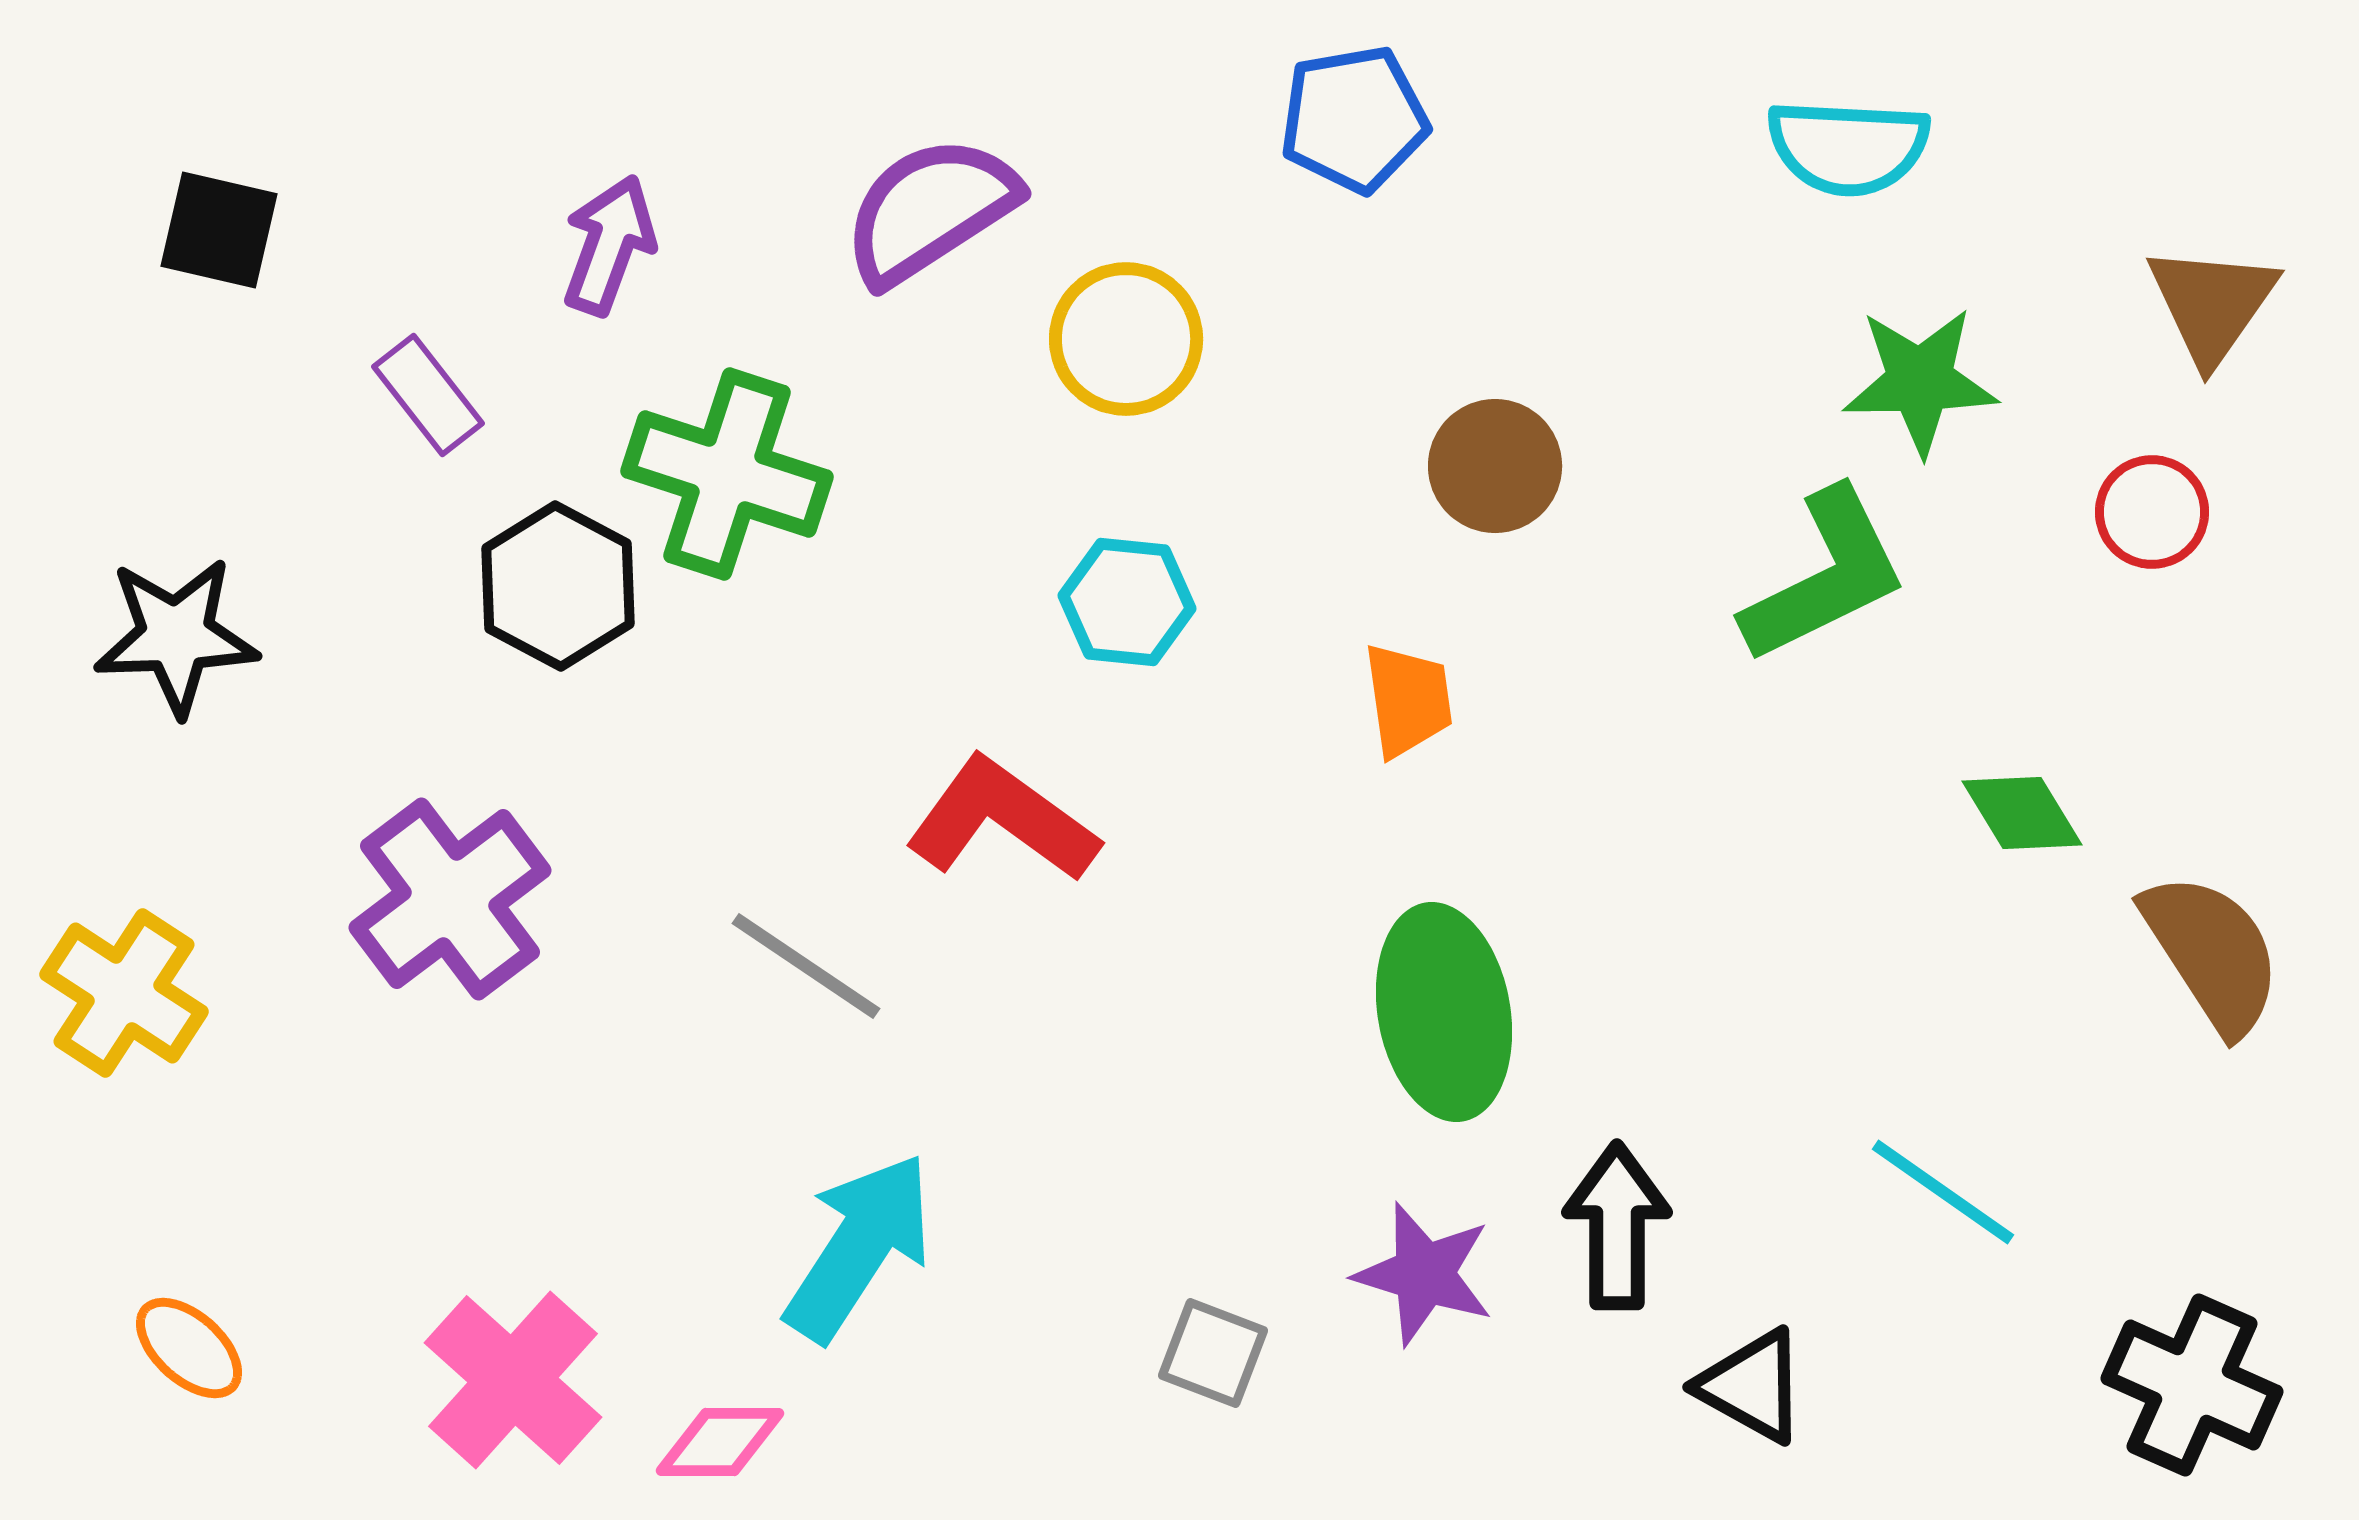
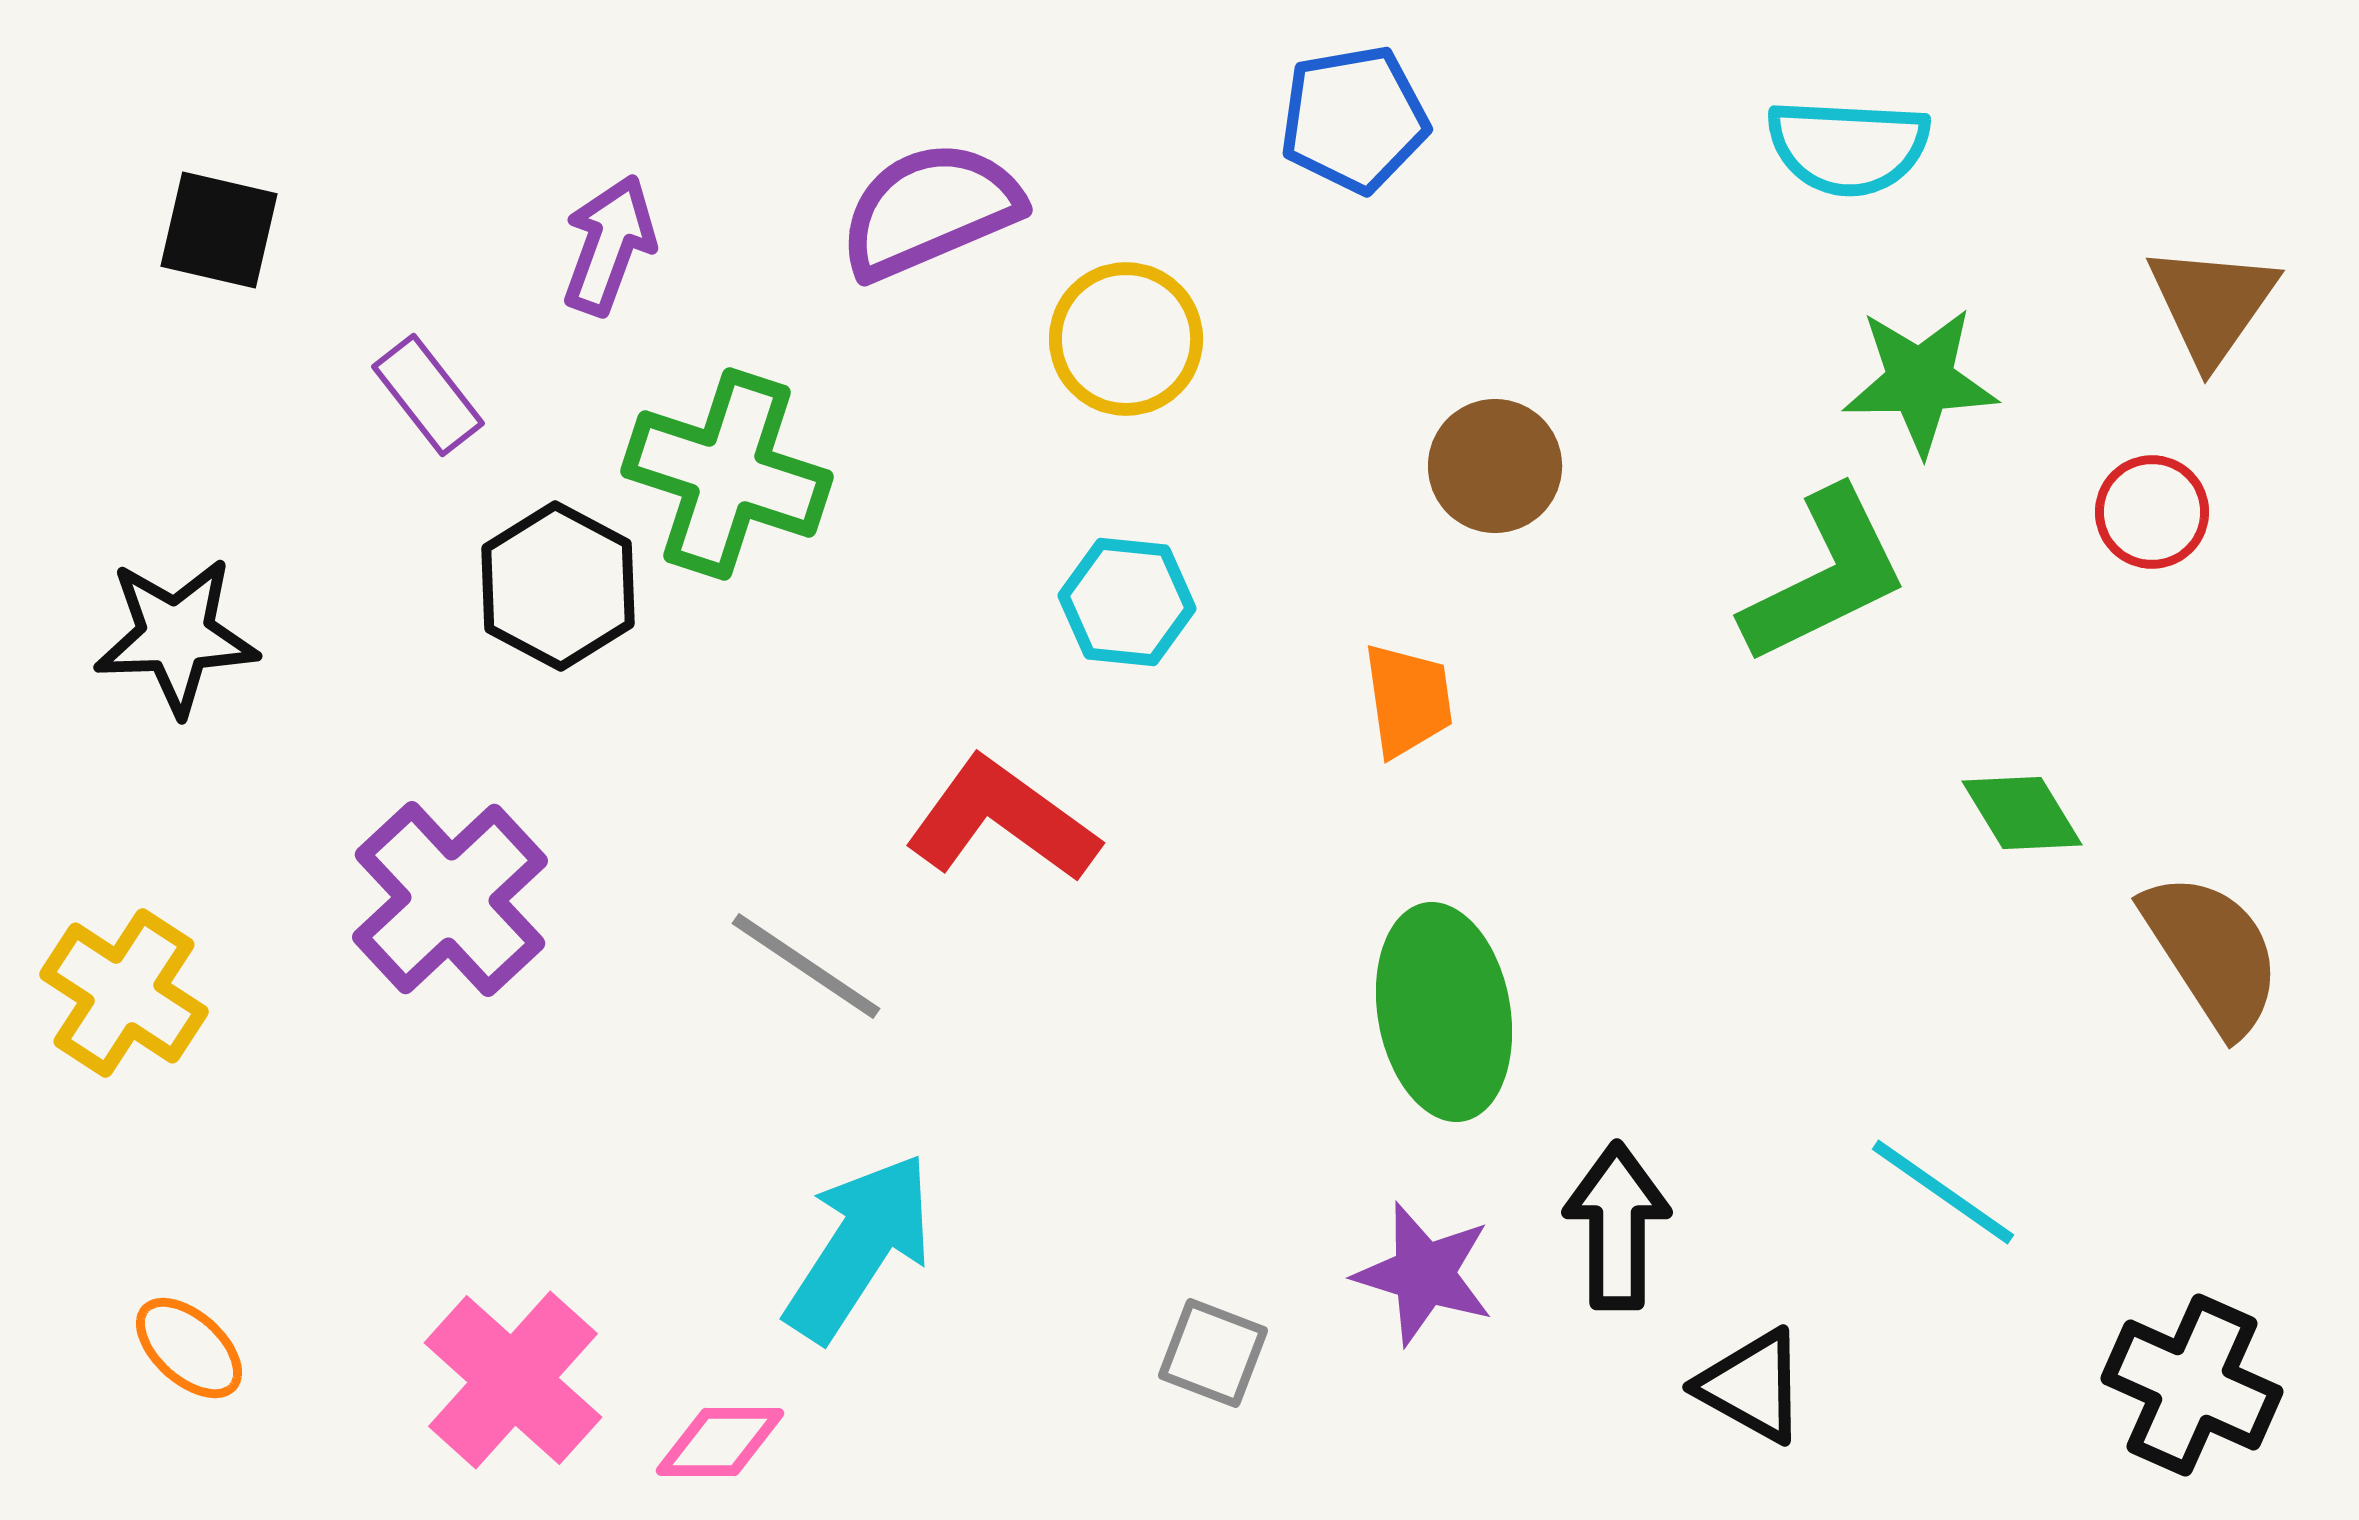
purple semicircle: rotated 10 degrees clockwise
purple cross: rotated 6 degrees counterclockwise
